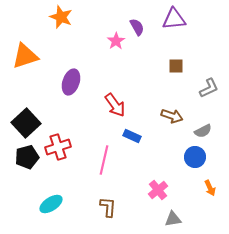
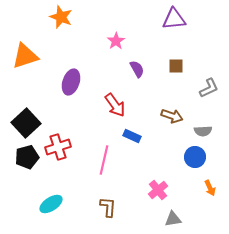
purple semicircle: moved 42 px down
gray semicircle: rotated 24 degrees clockwise
